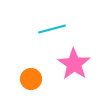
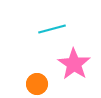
orange circle: moved 6 px right, 5 px down
